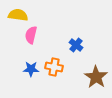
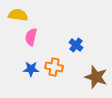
pink semicircle: moved 2 px down
brown star: rotated 15 degrees counterclockwise
